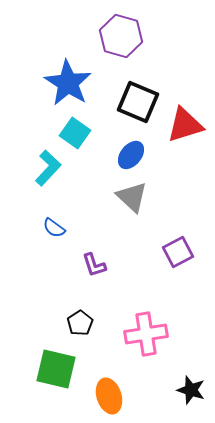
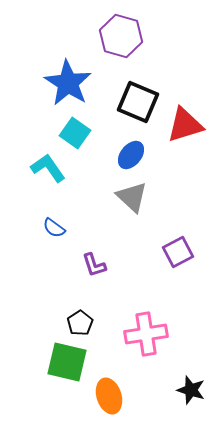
cyan L-shape: rotated 78 degrees counterclockwise
green square: moved 11 px right, 7 px up
